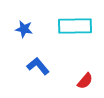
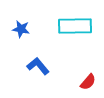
blue star: moved 3 px left
red semicircle: moved 3 px right, 1 px down
